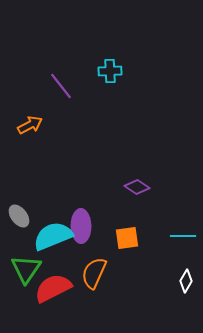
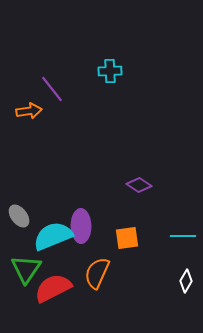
purple line: moved 9 px left, 3 px down
orange arrow: moved 1 px left, 14 px up; rotated 20 degrees clockwise
purple diamond: moved 2 px right, 2 px up
orange semicircle: moved 3 px right
